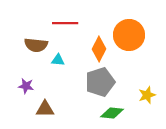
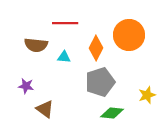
orange diamond: moved 3 px left, 1 px up
cyan triangle: moved 6 px right, 3 px up
brown triangle: rotated 36 degrees clockwise
